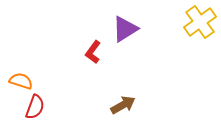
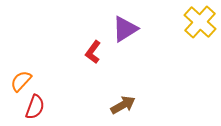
yellow cross: rotated 12 degrees counterclockwise
orange semicircle: rotated 65 degrees counterclockwise
